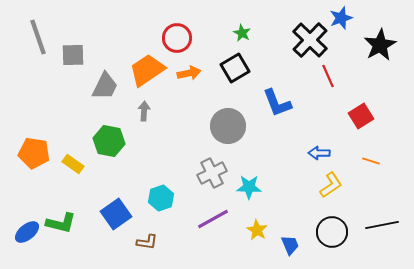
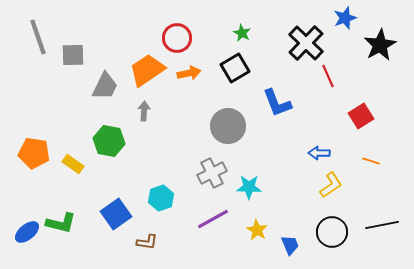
blue star: moved 4 px right
black cross: moved 4 px left, 3 px down
